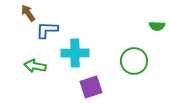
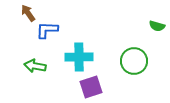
green semicircle: rotated 14 degrees clockwise
cyan cross: moved 4 px right, 4 px down
